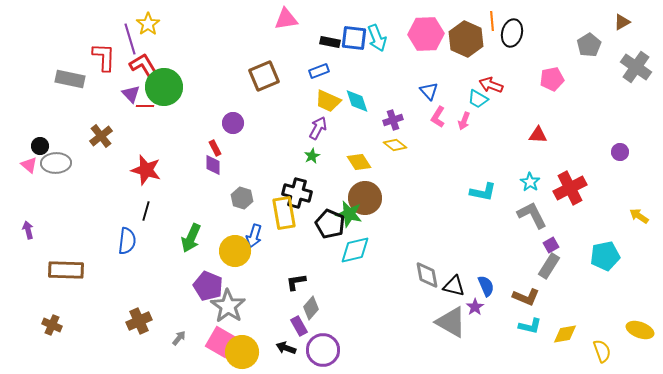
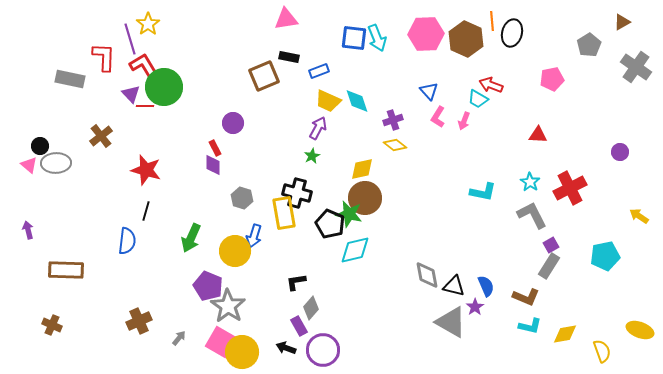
black rectangle at (330, 42): moved 41 px left, 15 px down
yellow diamond at (359, 162): moved 3 px right, 7 px down; rotated 70 degrees counterclockwise
